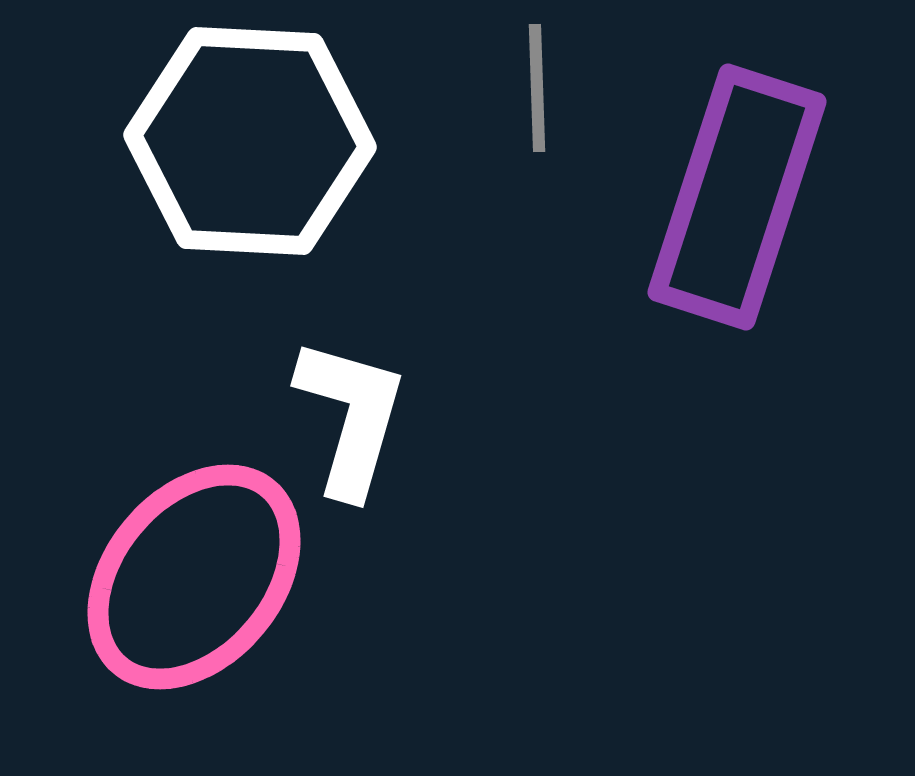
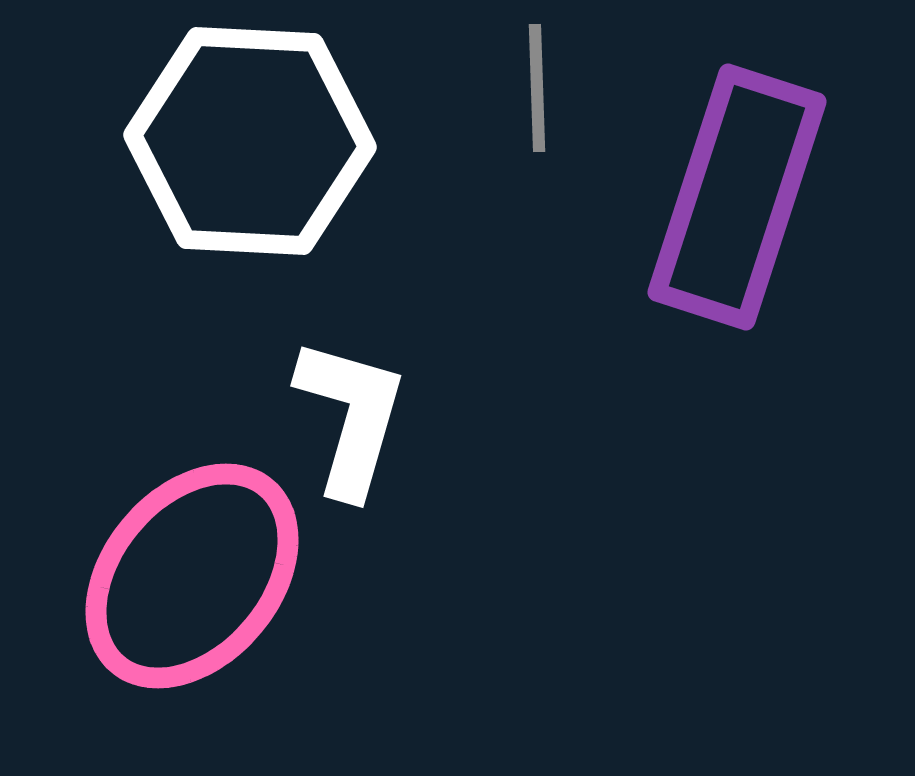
pink ellipse: moved 2 px left, 1 px up
